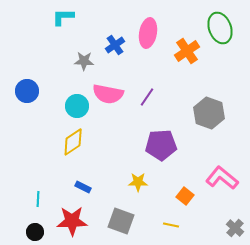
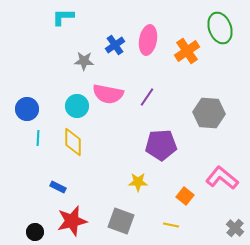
pink ellipse: moved 7 px down
blue circle: moved 18 px down
gray hexagon: rotated 16 degrees counterclockwise
yellow diamond: rotated 56 degrees counterclockwise
blue rectangle: moved 25 px left
cyan line: moved 61 px up
red star: rotated 12 degrees counterclockwise
